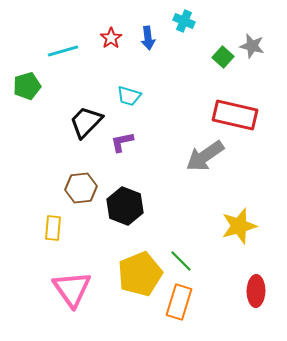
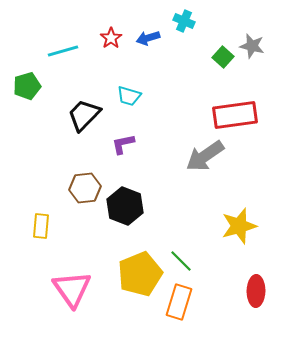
blue arrow: rotated 80 degrees clockwise
red rectangle: rotated 21 degrees counterclockwise
black trapezoid: moved 2 px left, 7 px up
purple L-shape: moved 1 px right, 2 px down
brown hexagon: moved 4 px right
yellow rectangle: moved 12 px left, 2 px up
